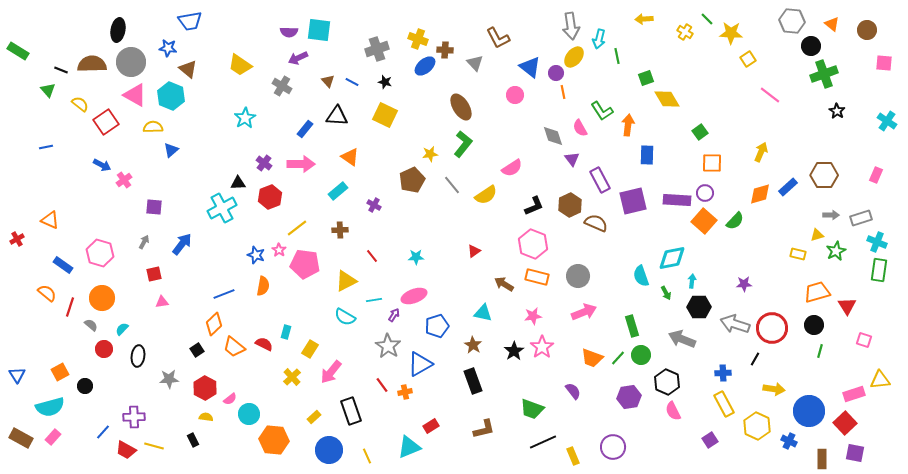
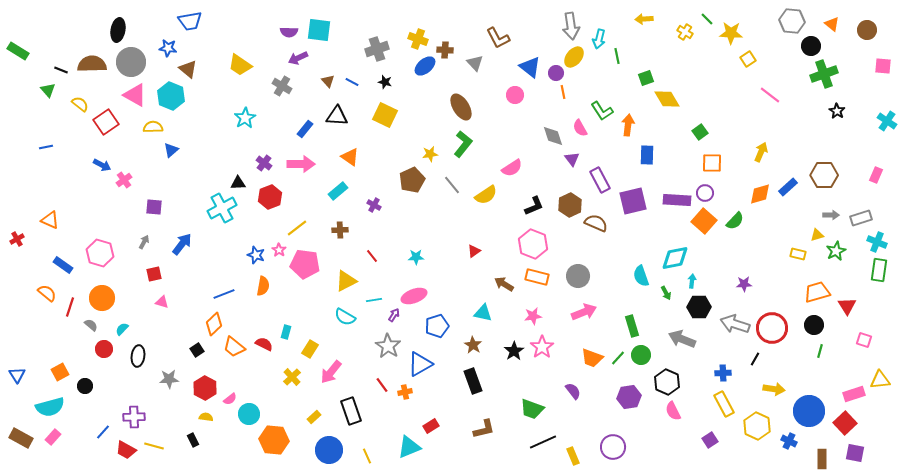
pink square at (884, 63): moved 1 px left, 3 px down
cyan diamond at (672, 258): moved 3 px right
pink triangle at (162, 302): rotated 24 degrees clockwise
